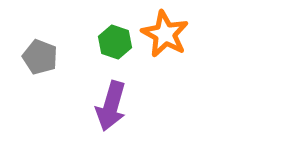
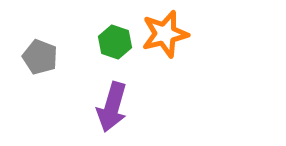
orange star: rotated 30 degrees clockwise
purple arrow: moved 1 px right, 1 px down
